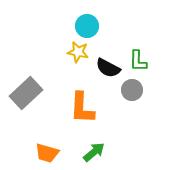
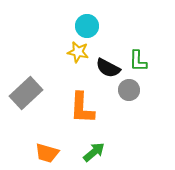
gray circle: moved 3 px left
